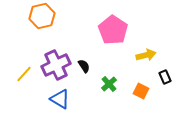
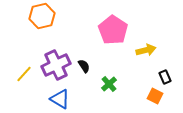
yellow arrow: moved 5 px up
orange square: moved 14 px right, 5 px down
